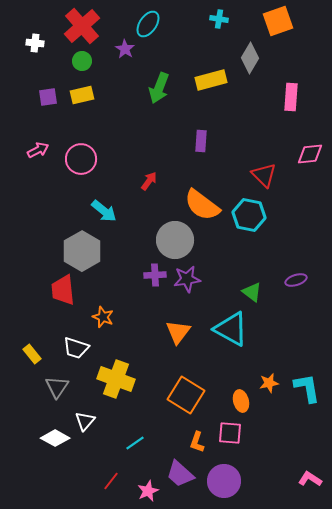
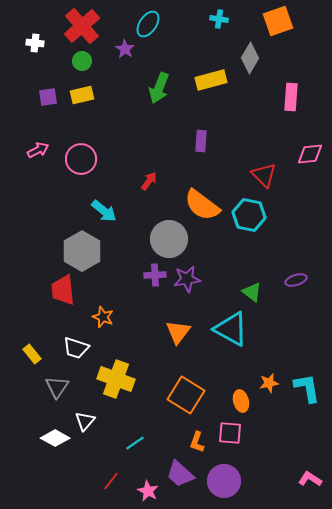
gray circle at (175, 240): moved 6 px left, 1 px up
pink star at (148, 491): rotated 20 degrees counterclockwise
